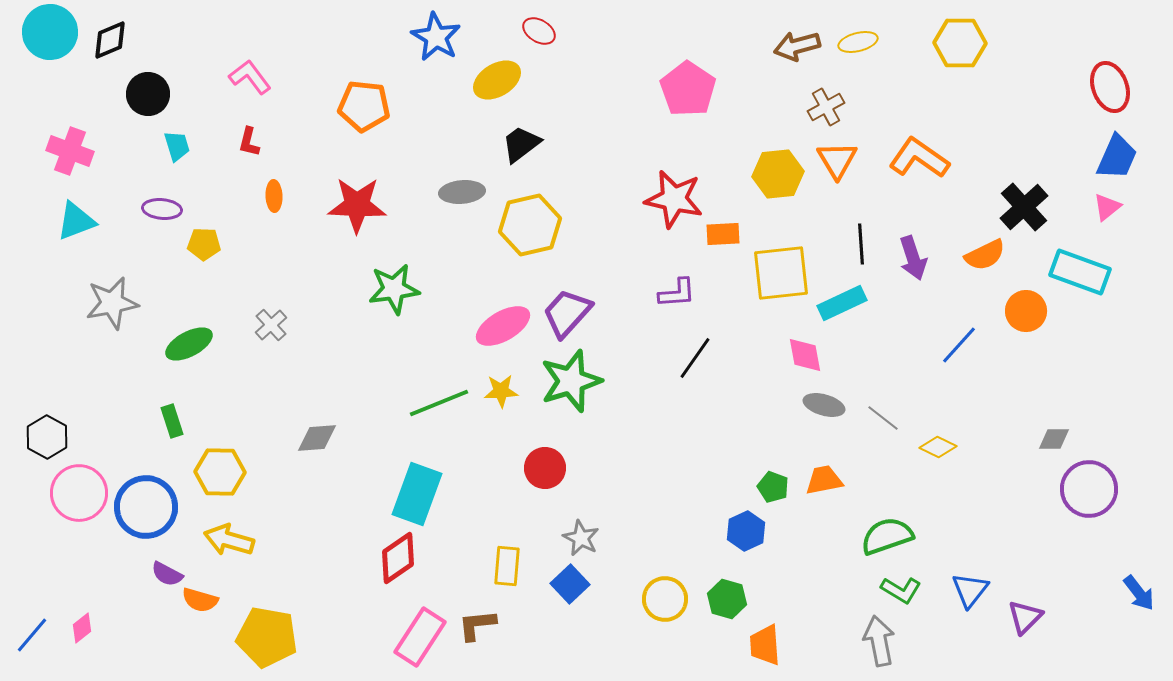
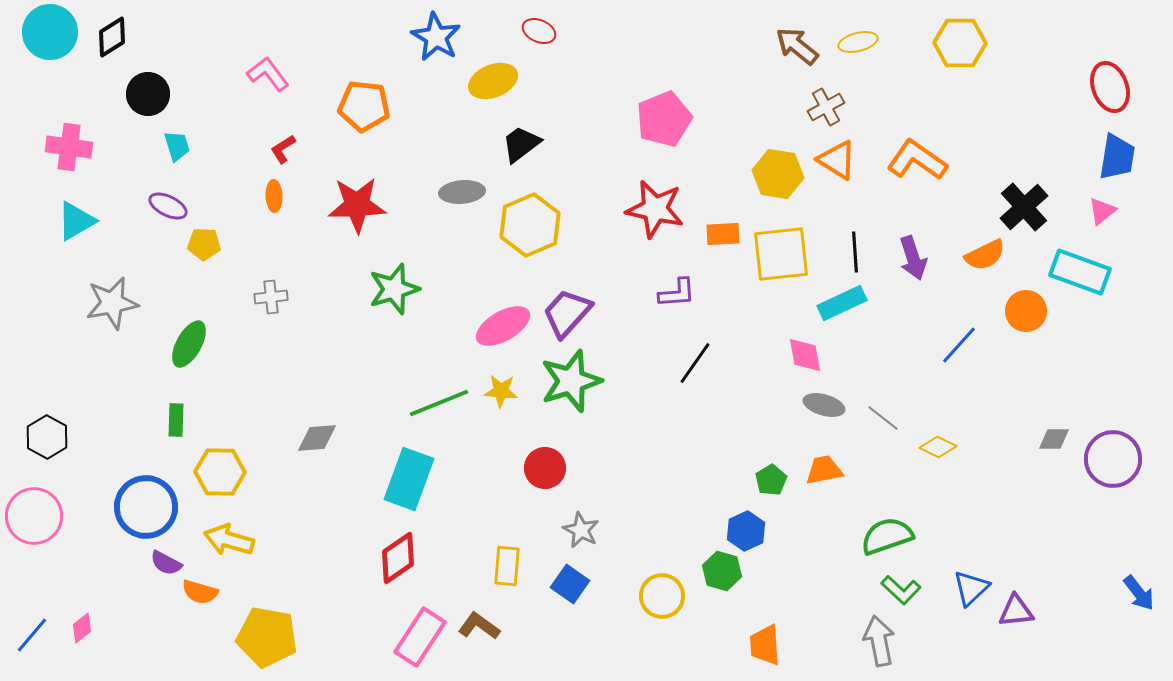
red ellipse at (539, 31): rotated 8 degrees counterclockwise
black diamond at (110, 40): moved 2 px right, 3 px up; rotated 9 degrees counterclockwise
brown arrow at (797, 46): rotated 54 degrees clockwise
pink L-shape at (250, 77): moved 18 px right, 3 px up
yellow ellipse at (497, 80): moved 4 px left, 1 px down; rotated 9 degrees clockwise
pink pentagon at (688, 89): moved 24 px left, 30 px down; rotated 16 degrees clockwise
red L-shape at (249, 142): moved 34 px right, 7 px down; rotated 44 degrees clockwise
pink cross at (70, 151): moved 1 px left, 4 px up; rotated 12 degrees counterclockwise
blue trapezoid at (1117, 157): rotated 15 degrees counterclockwise
orange L-shape at (919, 158): moved 2 px left, 2 px down
orange triangle at (837, 160): rotated 27 degrees counterclockwise
yellow hexagon at (778, 174): rotated 15 degrees clockwise
red star at (674, 199): moved 19 px left, 10 px down
red star at (357, 205): rotated 4 degrees counterclockwise
pink triangle at (1107, 207): moved 5 px left, 4 px down
purple ellipse at (162, 209): moved 6 px right, 3 px up; rotated 21 degrees clockwise
cyan triangle at (76, 221): rotated 9 degrees counterclockwise
yellow hexagon at (530, 225): rotated 10 degrees counterclockwise
black line at (861, 244): moved 6 px left, 8 px down
yellow square at (781, 273): moved 19 px up
green star at (394, 289): rotated 9 degrees counterclockwise
gray cross at (271, 325): moved 28 px up; rotated 36 degrees clockwise
green ellipse at (189, 344): rotated 33 degrees counterclockwise
black line at (695, 358): moved 5 px down
yellow star at (501, 391): rotated 8 degrees clockwise
green rectangle at (172, 421): moved 4 px right, 1 px up; rotated 20 degrees clockwise
orange trapezoid at (824, 480): moved 10 px up
green pentagon at (773, 487): moved 2 px left, 7 px up; rotated 20 degrees clockwise
purple circle at (1089, 489): moved 24 px right, 30 px up
pink circle at (79, 493): moved 45 px left, 23 px down
cyan rectangle at (417, 494): moved 8 px left, 15 px up
gray star at (581, 538): moved 8 px up
purple semicircle at (167, 574): moved 1 px left, 11 px up
blue square at (570, 584): rotated 12 degrees counterclockwise
green L-shape at (901, 590): rotated 12 degrees clockwise
blue triangle at (970, 590): moved 1 px right, 2 px up; rotated 9 degrees clockwise
yellow circle at (665, 599): moved 3 px left, 3 px up
green hexagon at (727, 599): moved 5 px left, 28 px up
orange semicircle at (200, 600): moved 8 px up
purple triangle at (1025, 617): moved 9 px left, 6 px up; rotated 39 degrees clockwise
brown L-shape at (477, 625): moved 2 px right, 1 px down; rotated 42 degrees clockwise
